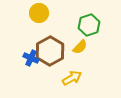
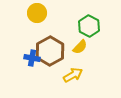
yellow circle: moved 2 px left
green hexagon: moved 1 px down; rotated 15 degrees counterclockwise
blue cross: moved 1 px right; rotated 14 degrees counterclockwise
yellow arrow: moved 1 px right, 3 px up
